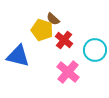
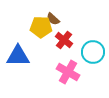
yellow pentagon: moved 1 px left, 3 px up; rotated 15 degrees counterclockwise
cyan circle: moved 2 px left, 2 px down
blue triangle: rotated 15 degrees counterclockwise
pink cross: rotated 10 degrees counterclockwise
